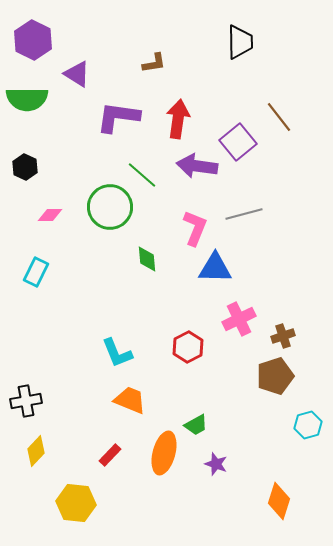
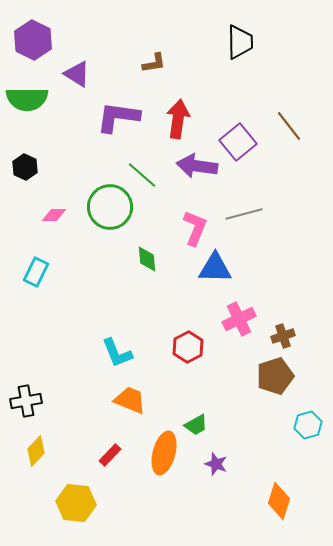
brown line: moved 10 px right, 9 px down
pink diamond: moved 4 px right
